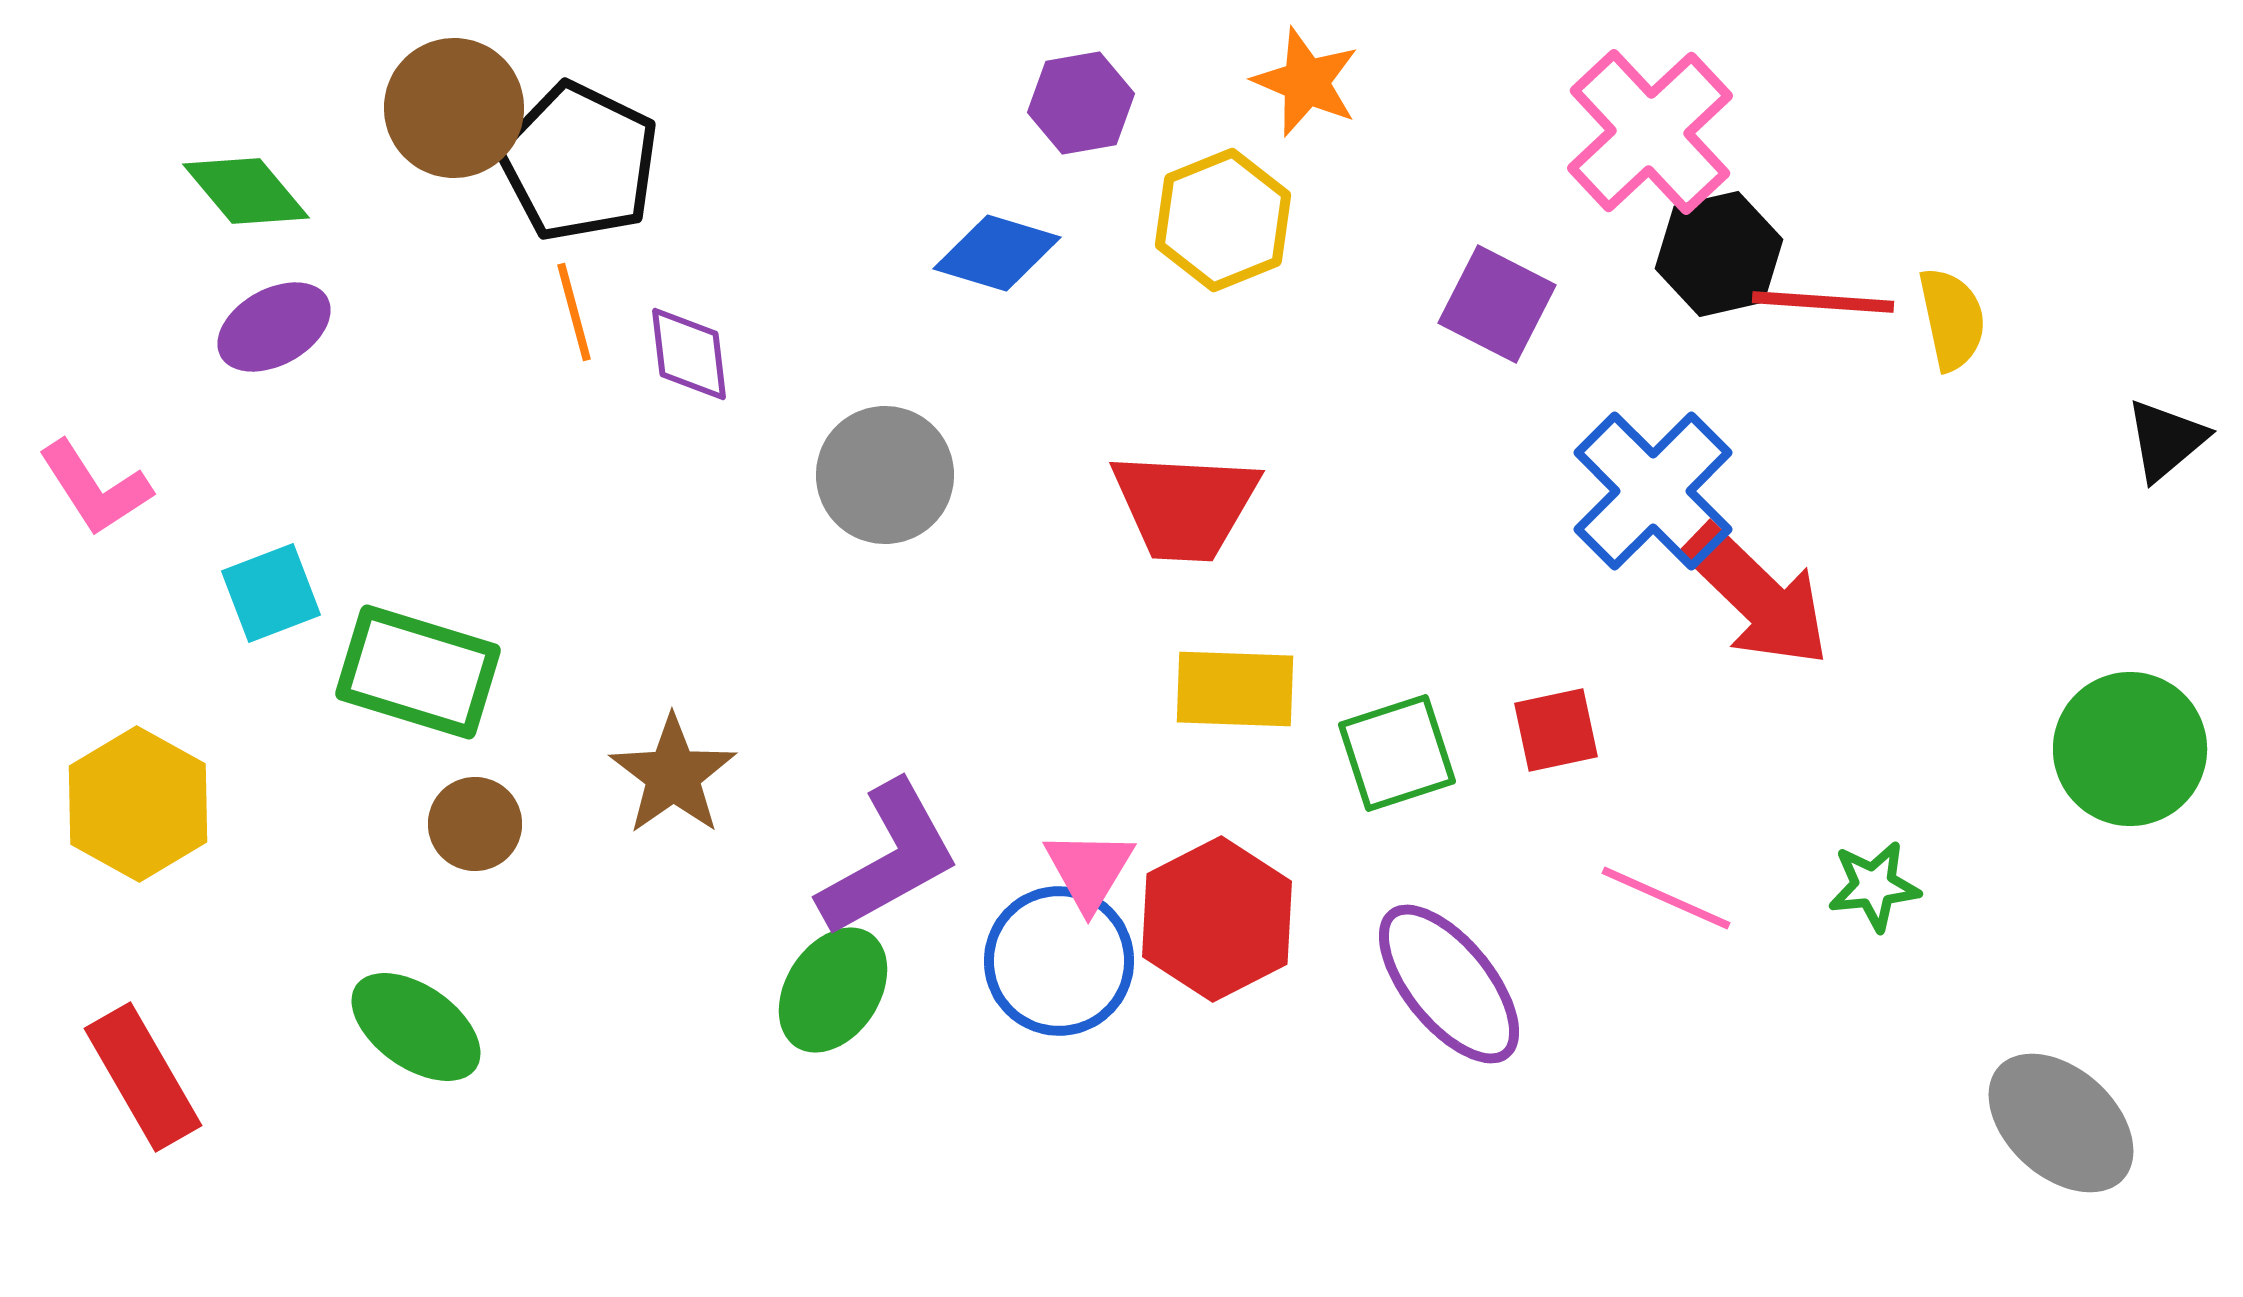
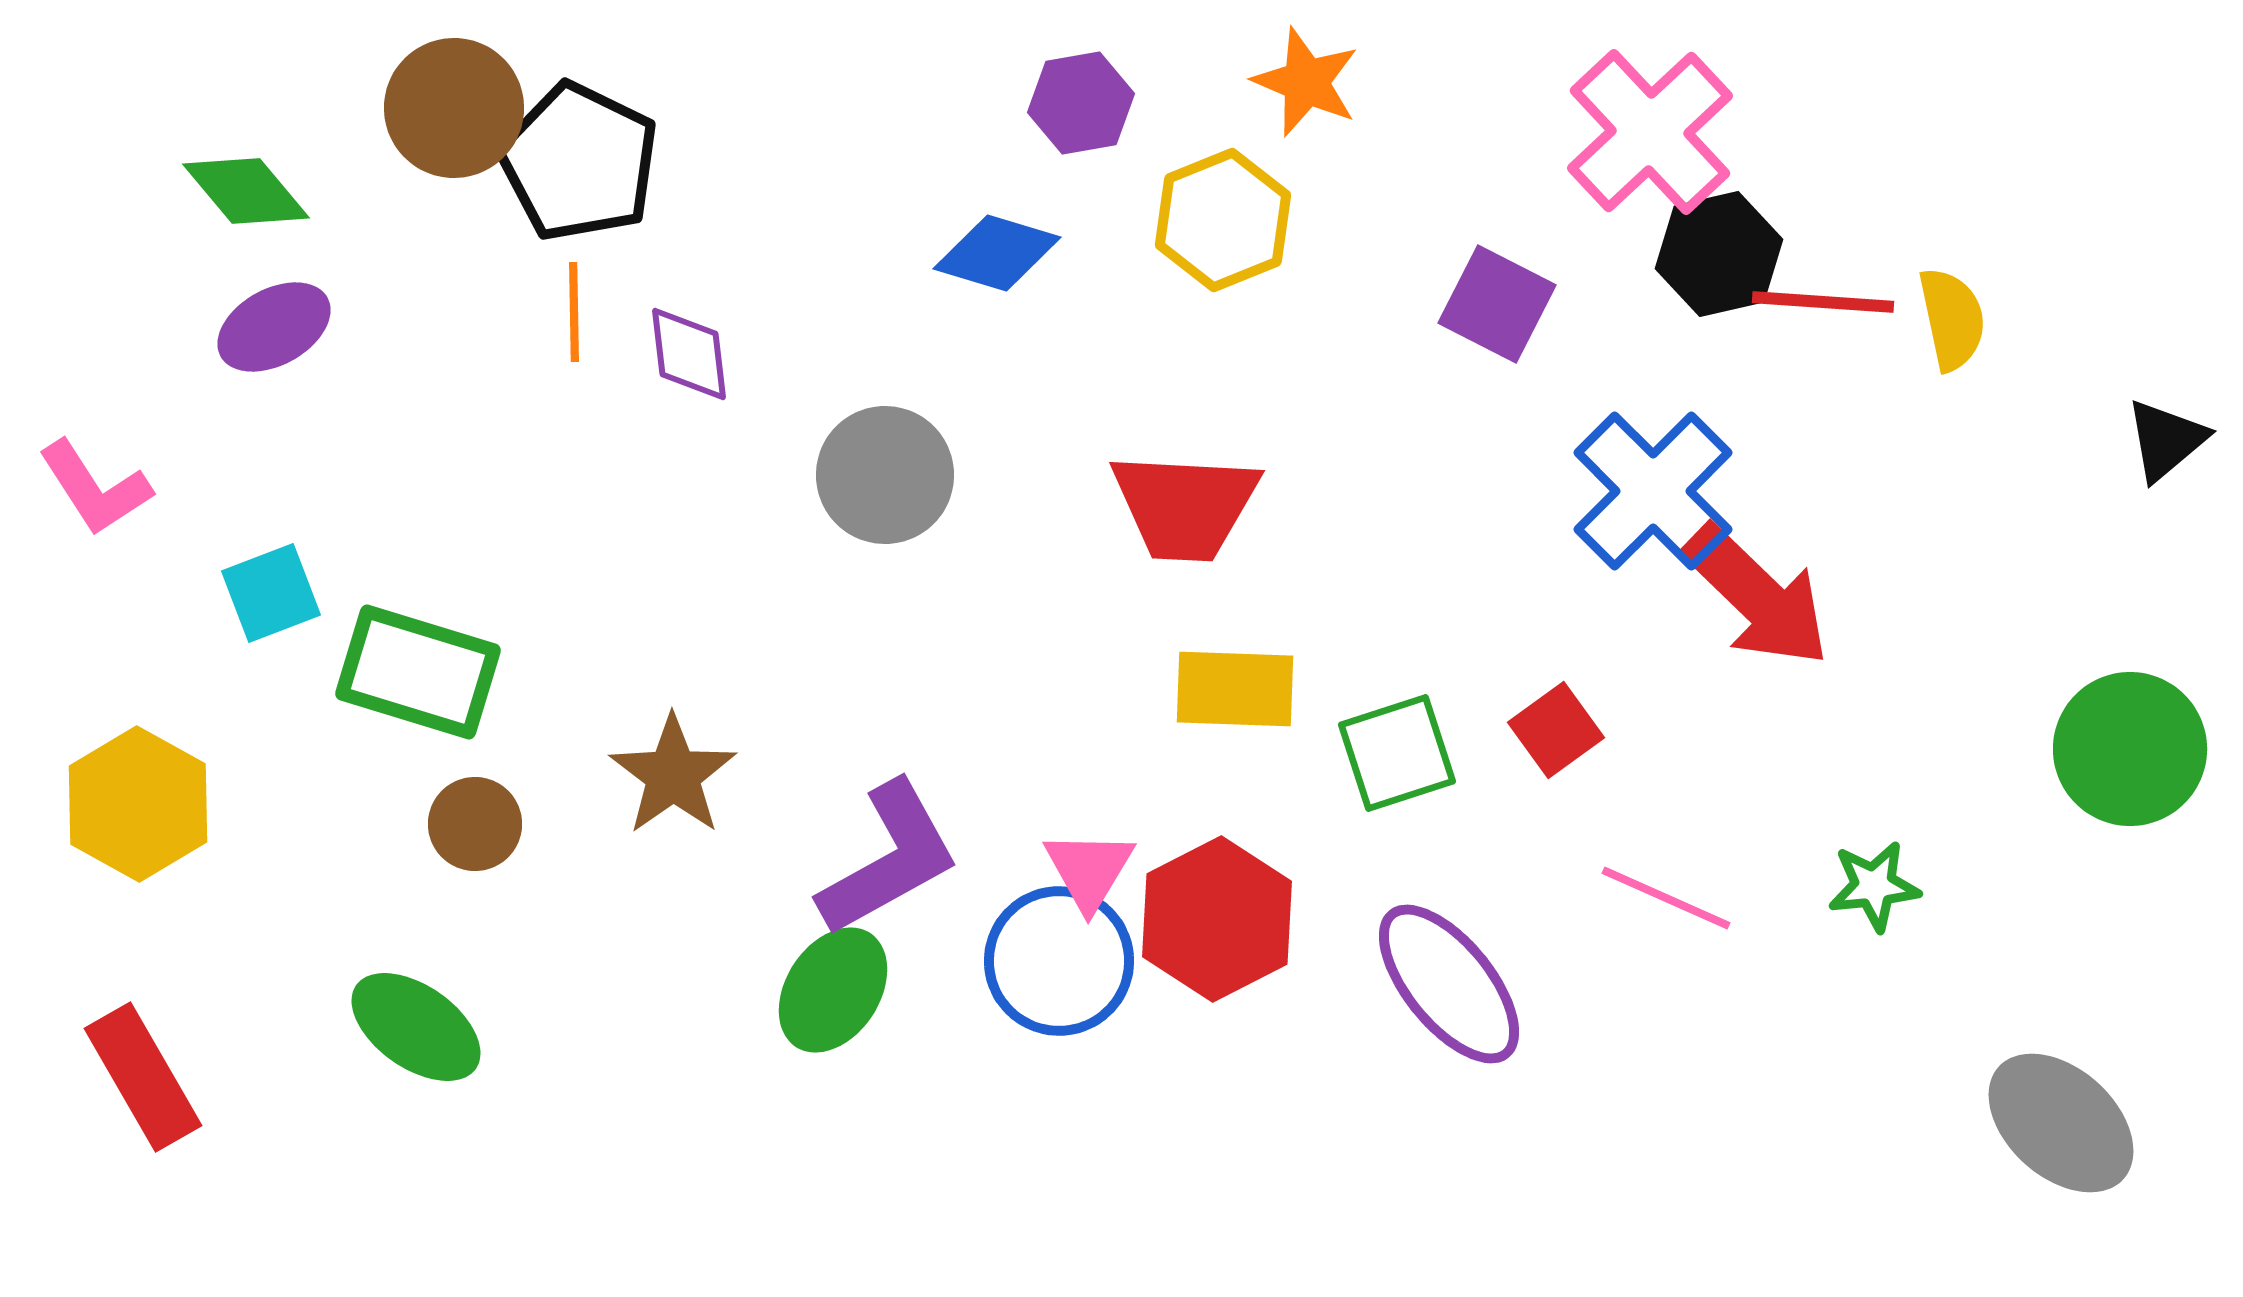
orange line at (574, 312): rotated 14 degrees clockwise
red square at (1556, 730): rotated 24 degrees counterclockwise
